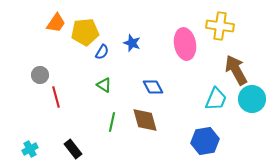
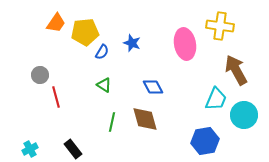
cyan circle: moved 8 px left, 16 px down
brown diamond: moved 1 px up
